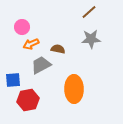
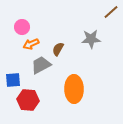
brown line: moved 22 px right
brown semicircle: rotated 72 degrees counterclockwise
red hexagon: rotated 15 degrees clockwise
